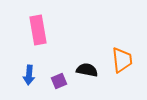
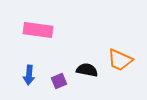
pink rectangle: rotated 72 degrees counterclockwise
orange trapezoid: moved 2 px left; rotated 120 degrees clockwise
